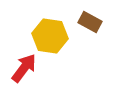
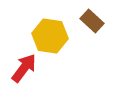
brown rectangle: moved 2 px right, 1 px up; rotated 15 degrees clockwise
